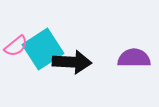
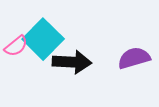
cyan square: moved 10 px up; rotated 12 degrees counterclockwise
purple semicircle: rotated 16 degrees counterclockwise
